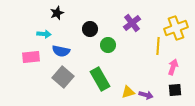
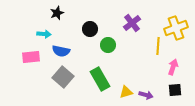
yellow triangle: moved 2 px left
